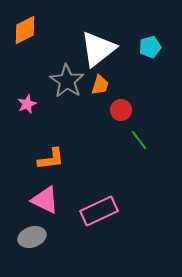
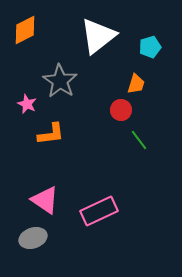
white triangle: moved 13 px up
gray star: moved 7 px left
orange trapezoid: moved 36 px right, 1 px up
pink star: rotated 24 degrees counterclockwise
orange L-shape: moved 25 px up
pink triangle: rotated 8 degrees clockwise
gray ellipse: moved 1 px right, 1 px down
